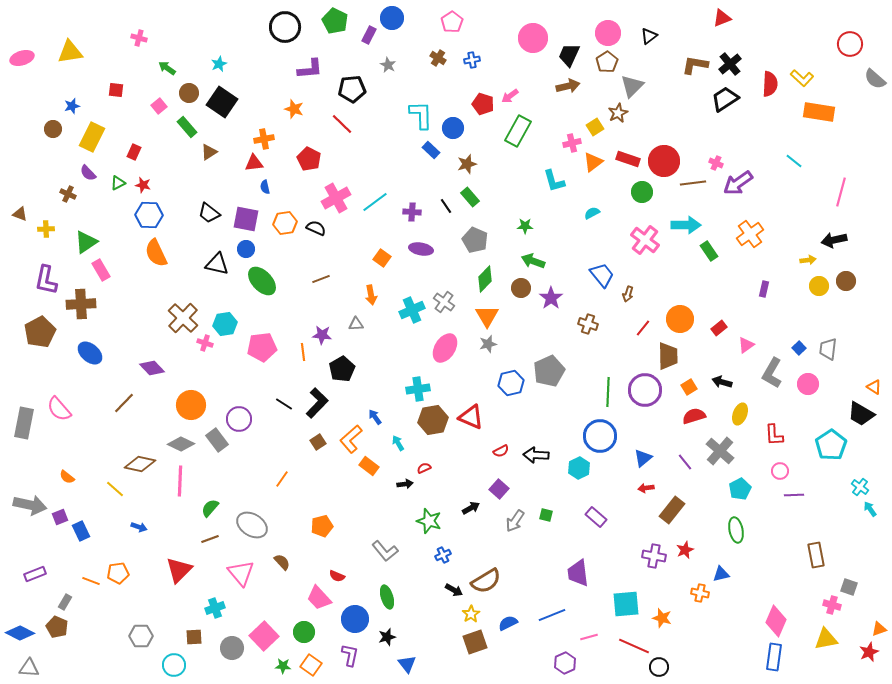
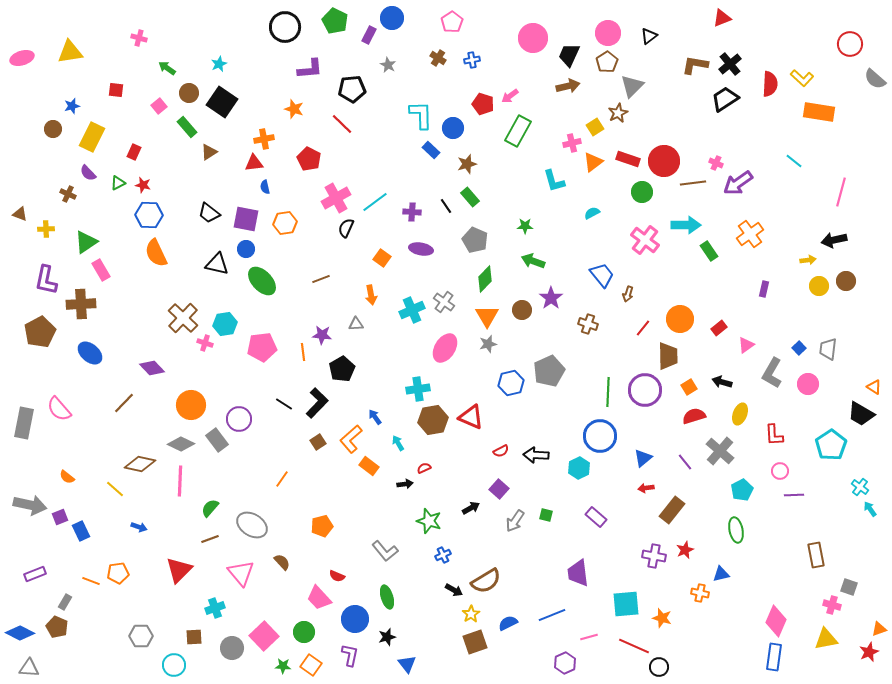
black semicircle at (316, 228): moved 30 px right; rotated 90 degrees counterclockwise
brown circle at (521, 288): moved 1 px right, 22 px down
cyan pentagon at (740, 489): moved 2 px right, 1 px down
